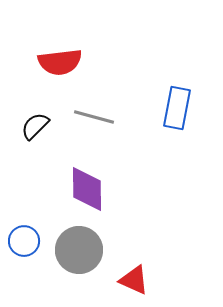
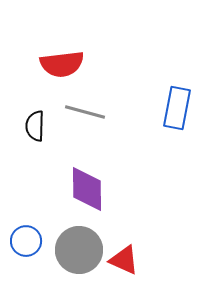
red semicircle: moved 2 px right, 2 px down
gray line: moved 9 px left, 5 px up
black semicircle: rotated 44 degrees counterclockwise
blue circle: moved 2 px right
red triangle: moved 10 px left, 20 px up
